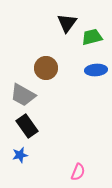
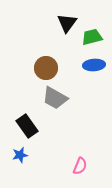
blue ellipse: moved 2 px left, 5 px up
gray trapezoid: moved 32 px right, 3 px down
pink semicircle: moved 2 px right, 6 px up
